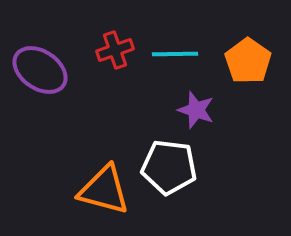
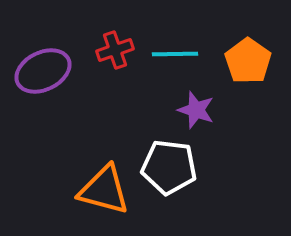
purple ellipse: moved 3 px right, 1 px down; rotated 60 degrees counterclockwise
